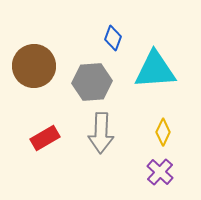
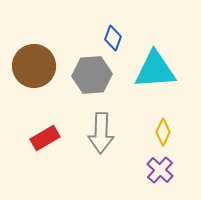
gray hexagon: moved 7 px up
purple cross: moved 2 px up
